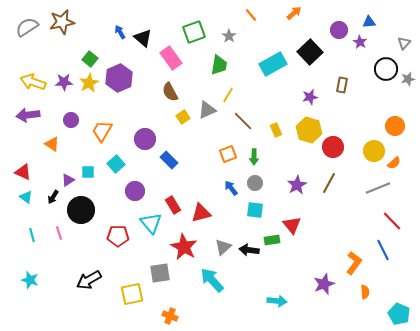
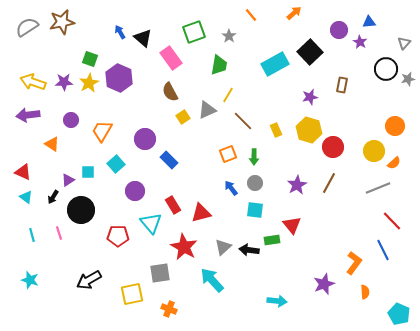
green square at (90, 59): rotated 21 degrees counterclockwise
cyan rectangle at (273, 64): moved 2 px right
purple hexagon at (119, 78): rotated 12 degrees counterclockwise
orange cross at (170, 316): moved 1 px left, 7 px up
